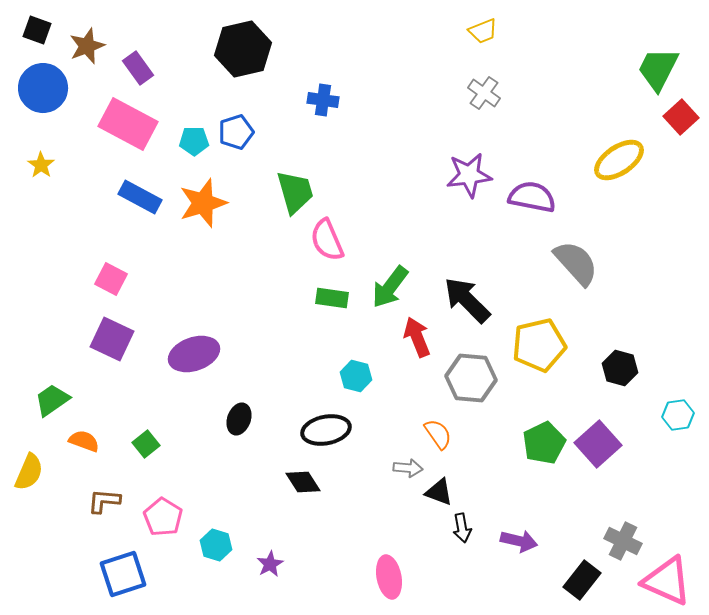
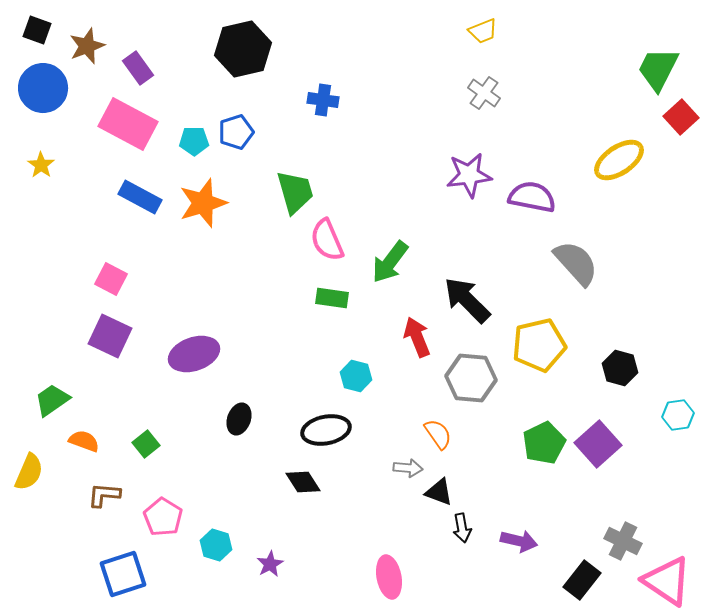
green arrow at (390, 287): moved 25 px up
purple square at (112, 339): moved 2 px left, 3 px up
brown L-shape at (104, 501): moved 6 px up
pink triangle at (667, 581): rotated 10 degrees clockwise
